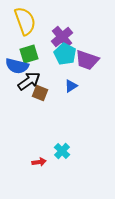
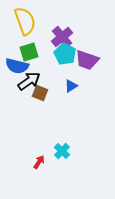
green square: moved 2 px up
red arrow: rotated 48 degrees counterclockwise
